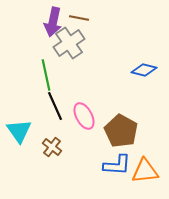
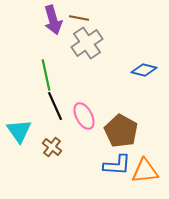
purple arrow: moved 2 px up; rotated 28 degrees counterclockwise
gray cross: moved 18 px right
